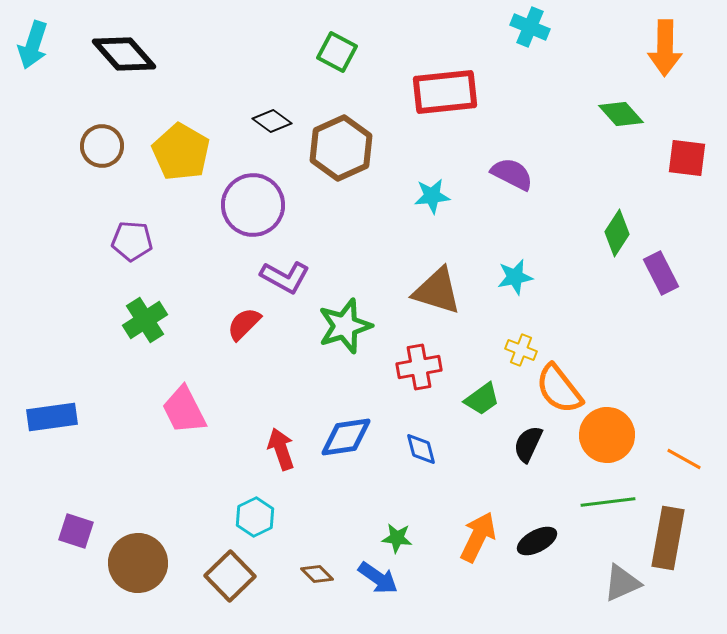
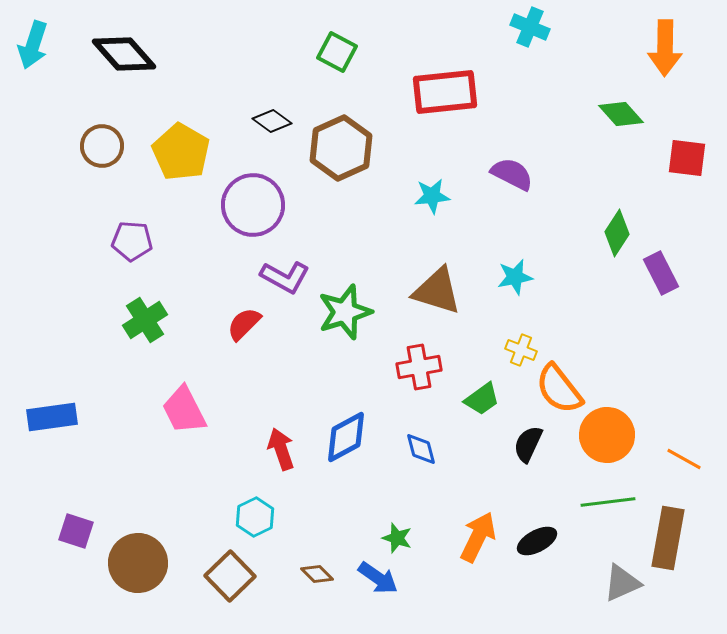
green star at (345, 326): moved 14 px up
blue diamond at (346, 437): rotated 20 degrees counterclockwise
green star at (397, 538): rotated 12 degrees clockwise
